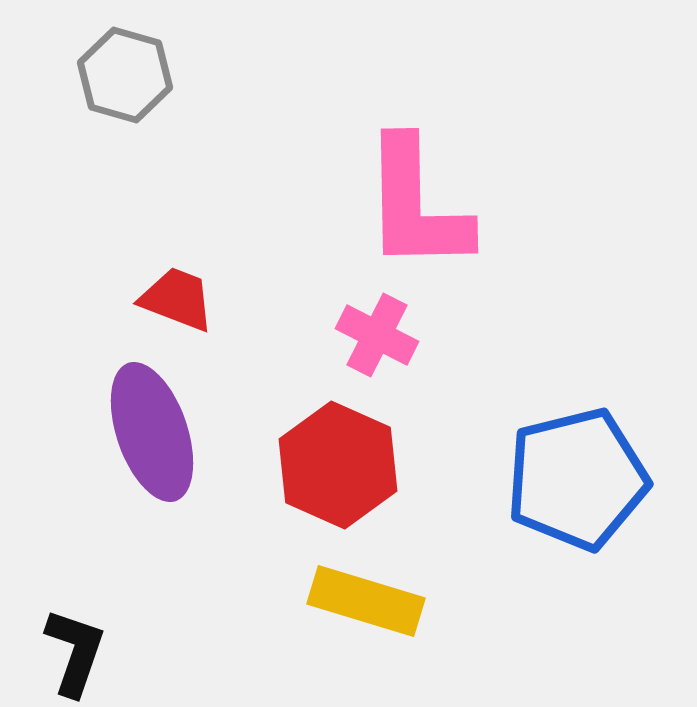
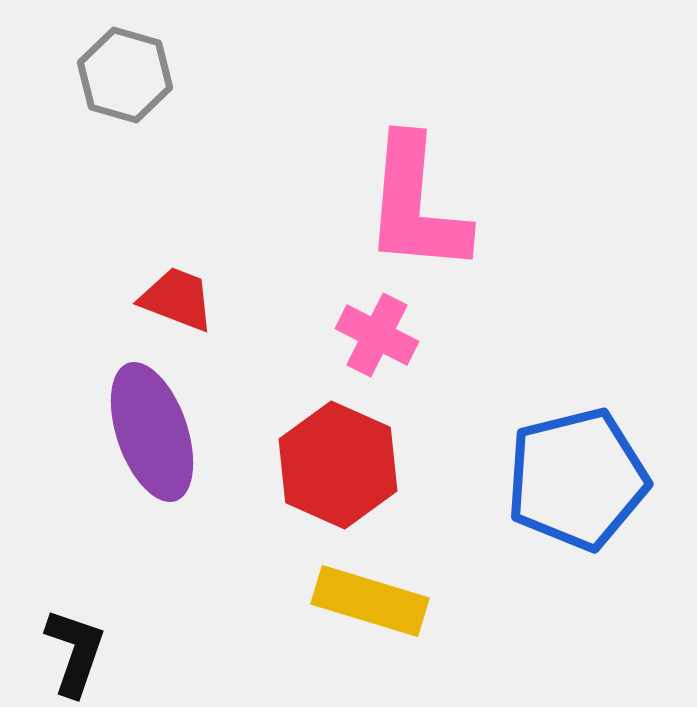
pink L-shape: rotated 6 degrees clockwise
yellow rectangle: moved 4 px right
